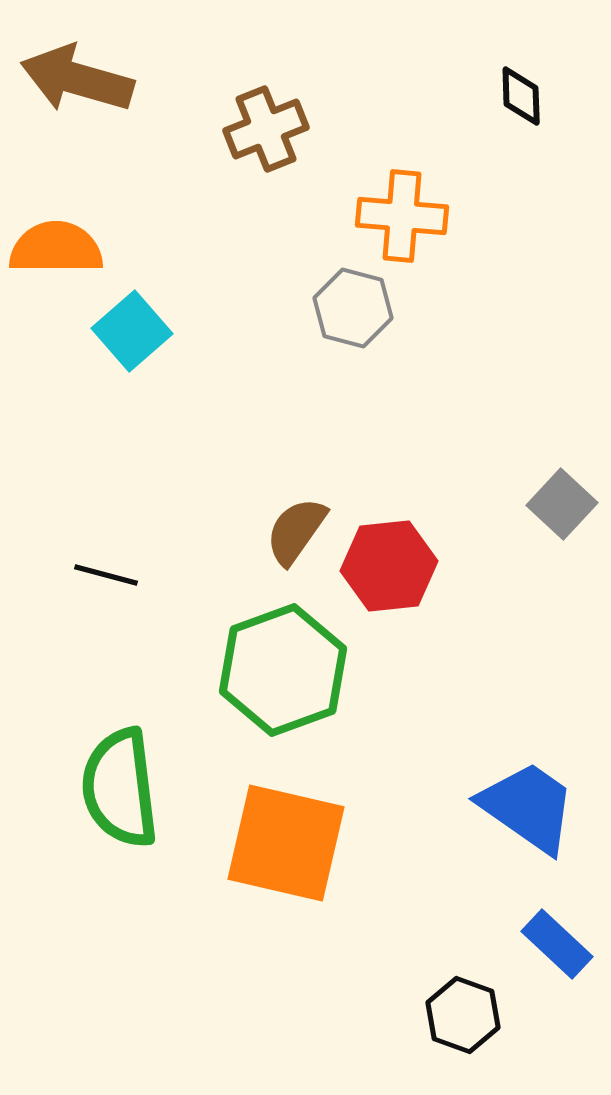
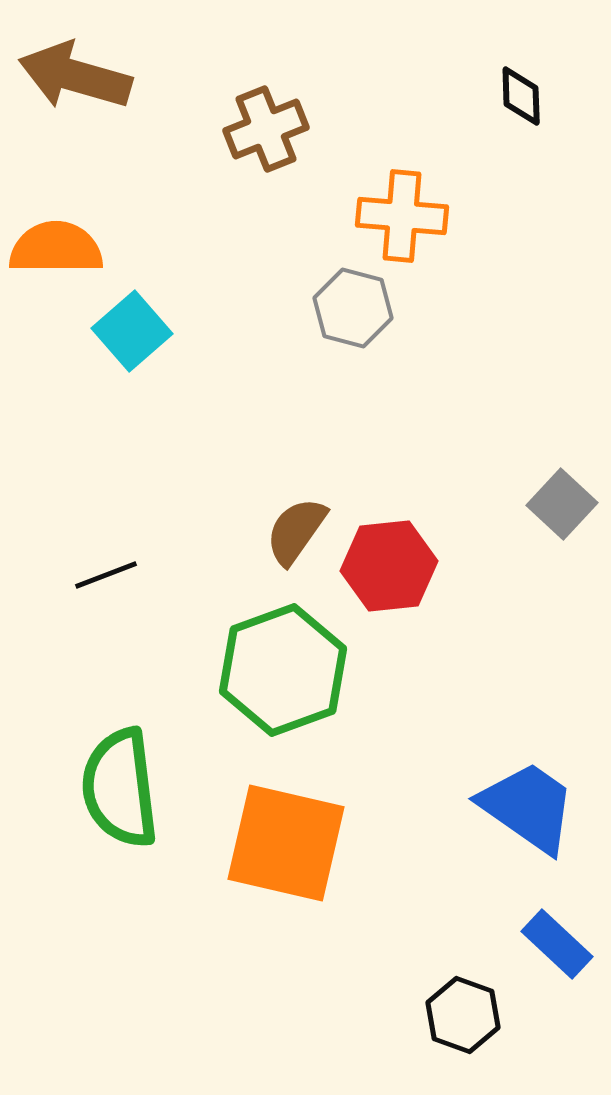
brown arrow: moved 2 px left, 3 px up
black line: rotated 36 degrees counterclockwise
